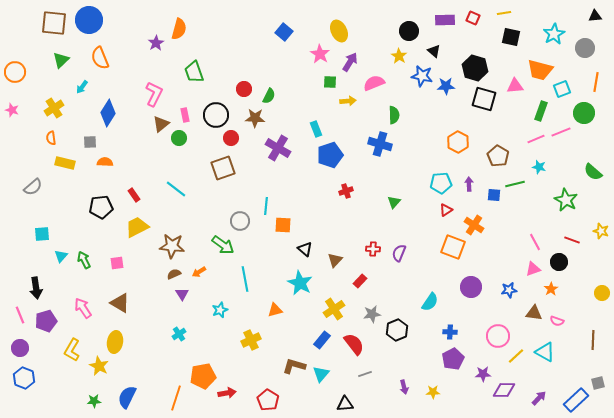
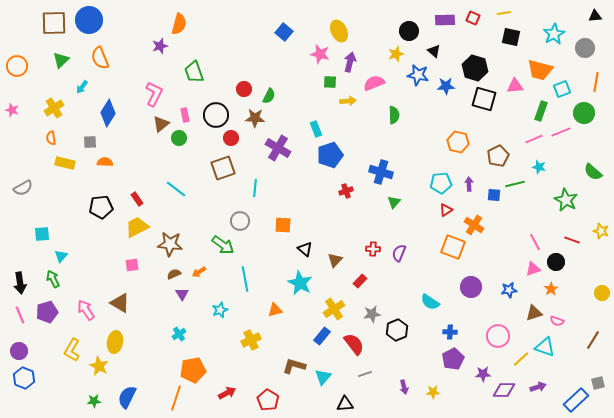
brown square at (54, 23): rotated 8 degrees counterclockwise
orange semicircle at (179, 29): moved 5 px up
purple star at (156, 43): moved 4 px right, 3 px down; rotated 14 degrees clockwise
pink star at (320, 54): rotated 18 degrees counterclockwise
yellow star at (399, 56): moved 3 px left, 2 px up; rotated 21 degrees clockwise
purple arrow at (350, 62): rotated 18 degrees counterclockwise
orange circle at (15, 72): moved 2 px right, 6 px up
blue star at (422, 76): moved 4 px left, 1 px up
pink line at (536, 139): moved 2 px left
orange hexagon at (458, 142): rotated 15 degrees counterclockwise
blue cross at (380, 144): moved 1 px right, 28 px down
brown pentagon at (498, 156): rotated 15 degrees clockwise
gray semicircle at (33, 187): moved 10 px left, 1 px down; rotated 12 degrees clockwise
red rectangle at (134, 195): moved 3 px right, 4 px down
cyan line at (266, 206): moved 11 px left, 18 px up
brown star at (172, 246): moved 2 px left, 2 px up
green arrow at (84, 260): moved 31 px left, 19 px down
black circle at (559, 262): moved 3 px left
pink square at (117, 263): moved 15 px right, 2 px down
black arrow at (36, 288): moved 16 px left, 5 px up
cyan semicircle at (430, 302): rotated 90 degrees clockwise
pink arrow at (83, 308): moved 3 px right, 2 px down
brown triangle at (534, 313): rotated 24 degrees counterclockwise
purple pentagon at (46, 321): moved 1 px right, 9 px up
blue rectangle at (322, 340): moved 4 px up
brown line at (593, 340): rotated 30 degrees clockwise
purple circle at (20, 348): moved 1 px left, 3 px down
cyan triangle at (545, 352): moved 5 px up; rotated 10 degrees counterclockwise
yellow line at (516, 356): moved 5 px right, 3 px down
cyan triangle at (321, 374): moved 2 px right, 3 px down
orange pentagon at (203, 376): moved 10 px left, 6 px up
red arrow at (227, 393): rotated 18 degrees counterclockwise
purple arrow at (539, 398): moved 1 px left, 11 px up; rotated 28 degrees clockwise
